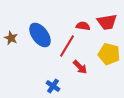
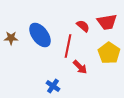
red semicircle: rotated 32 degrees clockwise
brown star: rotated 24 degrees counterclockwise
red line: moved 1 px right; rotated 20 degrees counterclockwise
yellow pentagon: moved 1 px up; rotated 20 degrees clockwise
